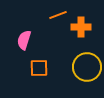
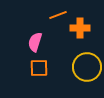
orange cross: moved 1 px left, 1 px down
pink semicircle: moved 11 px right, 2 px down
